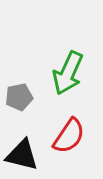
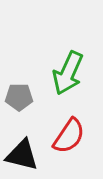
gray pentagon: rotated 12 degrees clockwise
